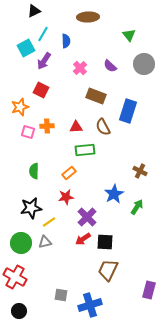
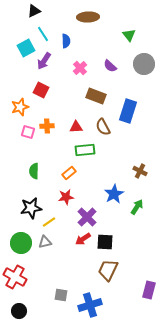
cyan line: rotated 63 degrees counterclockwise
